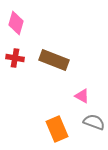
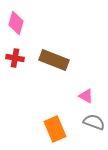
pink triangle: moved 4 px right
orange rectangle: moved 2 px left
